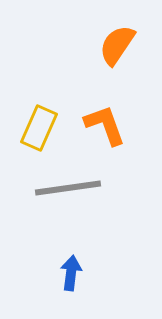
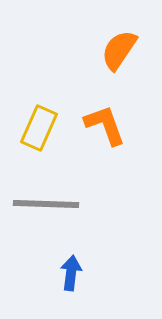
orange semicircle: moved 2 px right, 5 px down
gray line: moved 22 px left, 16 px down; rotated 10 degrees clockwise
